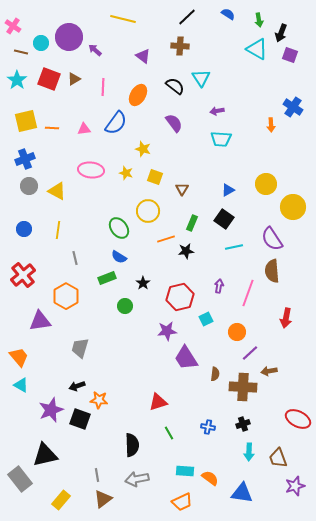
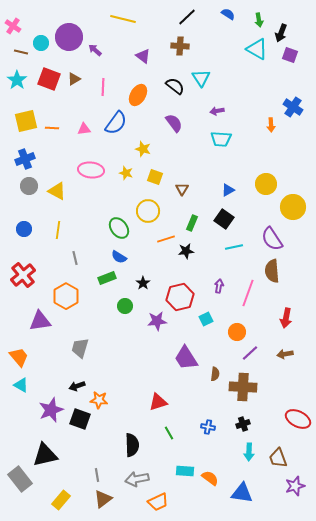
purple star at (167, 331): moved 10 px left, 10 px up
brown arrow at (269, 371): moved 16 px right, 17 px up
orange trapezoid at (182, 502): moved 24 px left
